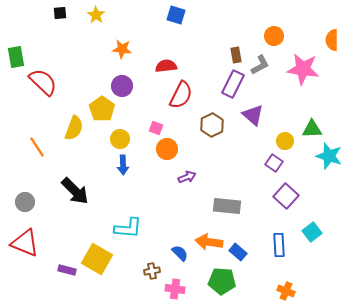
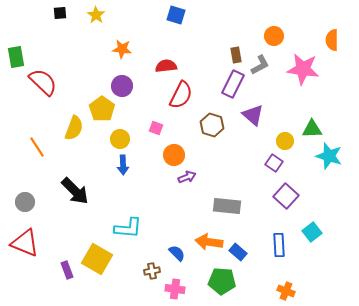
brown hexagon at (212, 125): rotated 15 degrees counterclockwise
orange circle at (167, 149): moved 7 px right, 6 px down
blue semicircle at (180, 253): moved 3 px left
purple rectangle at (67, 270): rotated 54 degrees clockwise
